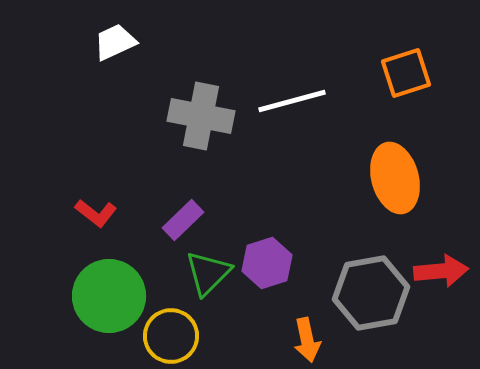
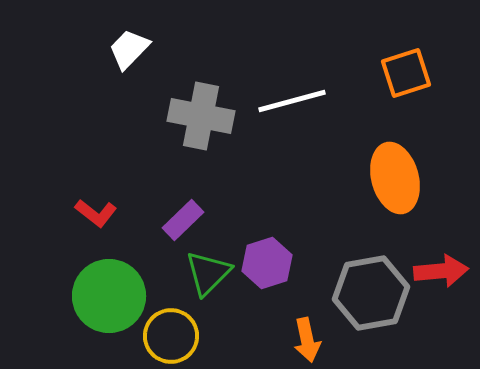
white trapezoid: moved 14 px right, 7 px down; rotated 21 degrees counterclockwise
